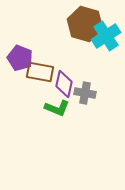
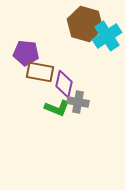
cyan cross: moved 1 px right
purple pentagon: moved 6 px right, 5 px up; rotated 15 degrees counterclockwise
gray cross: moved 7 px left, 9 px down
